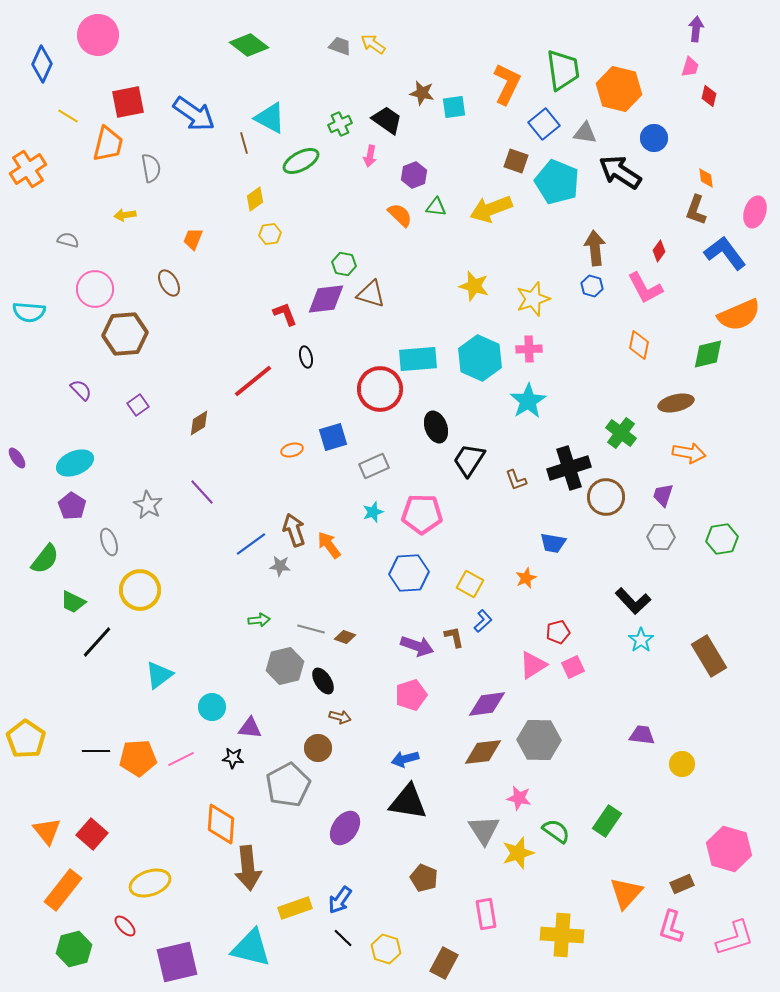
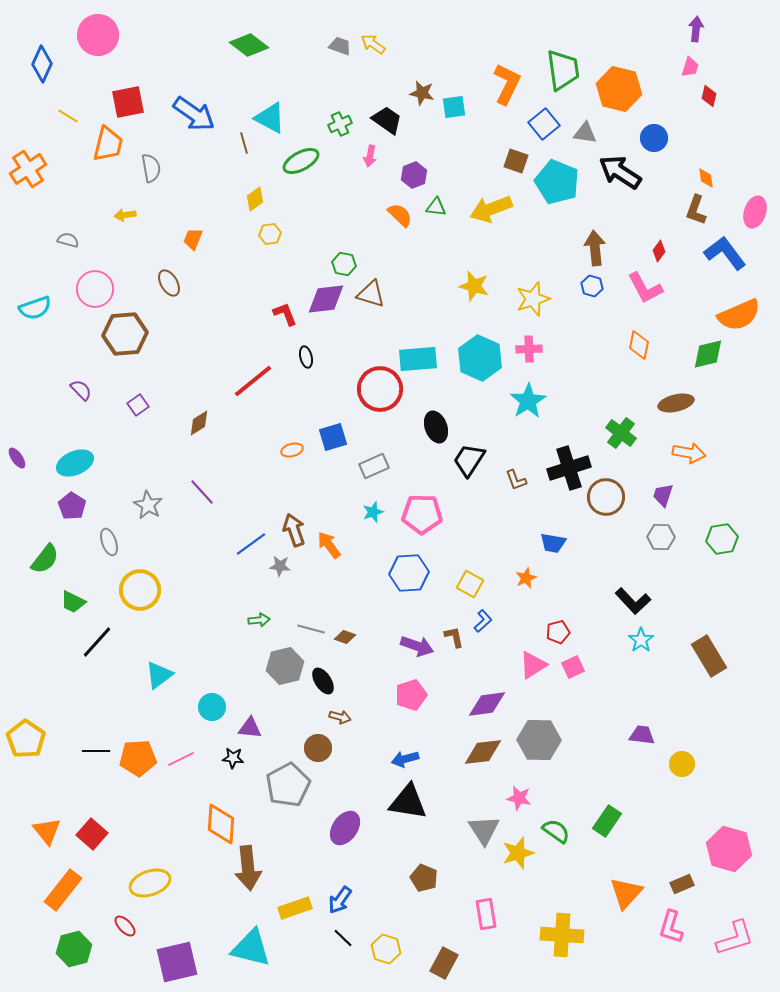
cyan semicircle at (29, 312): moved 6 px right, 4 px up; rotated 24 degrees counterclockwise
